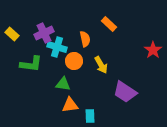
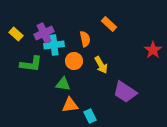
yellow rectangle: moved 4 px right
cyan cross: moved 3 px left, 2 px up; rotated 24 degrees counterclockwise
cyan rectangle: rotated 24 degrees counterclockwise
